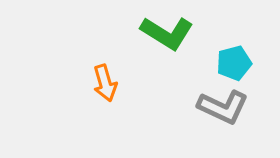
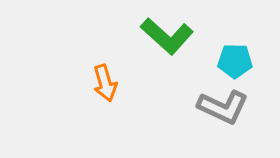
green L-shape: moved 3 px down; rotated 10 degrees clockwise
cyan pentagon: moved 1 px right, 2 px up; rotated 16 degrees clockwise
